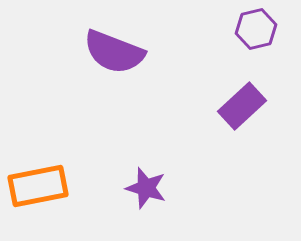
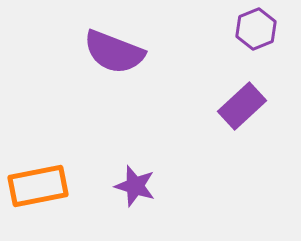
purple hexagon: rotated 9 degrees counterclockwise
purple star: moved 11 px left, 2 px up
